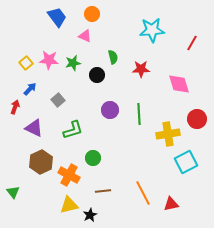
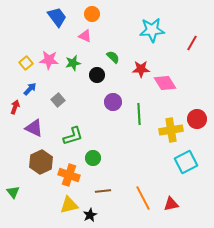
green semicircle: rotated 32 degrees counterclockwise
pink diamond: moved 14 px left, 1 px up; rotated 15 degrees counterclockwise
purple circle: moved 3 px right, 8 px up
green L-shape: moved 6 px down
yellow cross: moved 3 px right, 4 px up
orange cross: rotated 10 degrees counterclockwise
orange line: moved 5 px down
